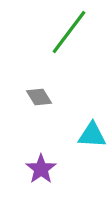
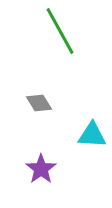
green line: moved 9 px left, 1 px up; rotated 66 degrees counterclockwise
gray diamond: moved 6 px down
